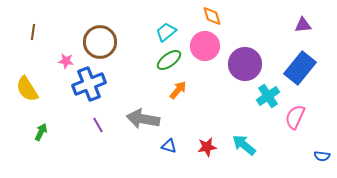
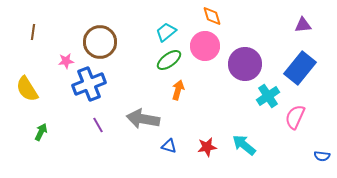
pink star: rotated 14 degrees counterclockwise
orange arrow: rotated 24 degrees counterclockwise
